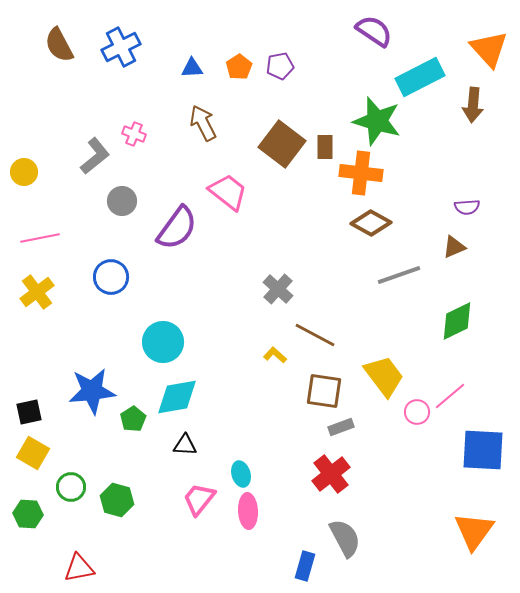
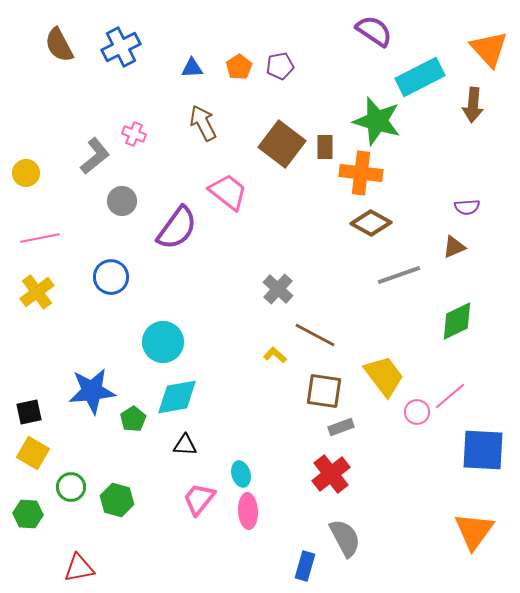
yellow circle at (24, 172): moved 2 px right, 1 px down
